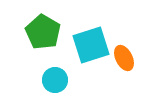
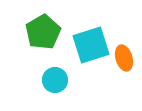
green pentagon: rotated 12 degrees clockwise
orange ellipse: rotated 10 degrees clockwise
